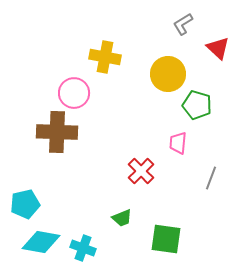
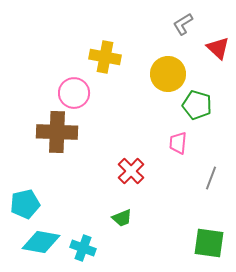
red cross: moved 10 px left
green square: moved 43 px right, 4 px down
